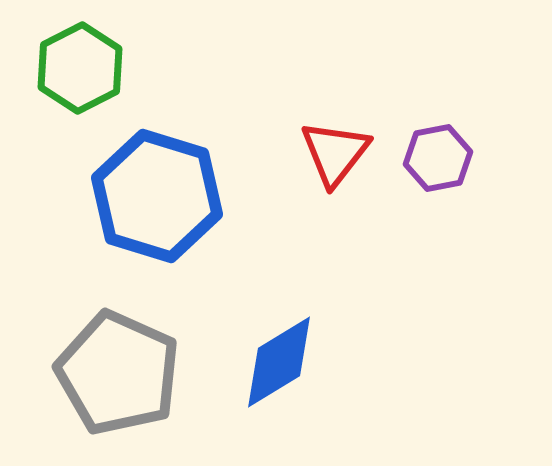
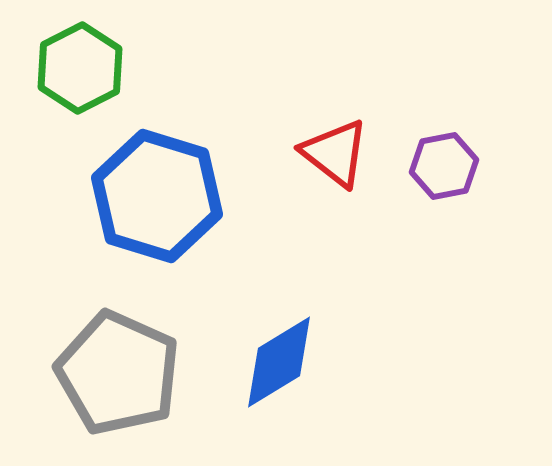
red triangle: rotated 30 degrees counterclockwise
purple hexagon: moved 6 px right, 8 px down
